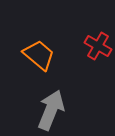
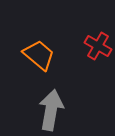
gray arrow: rotated 12 degrees counterclockwise
